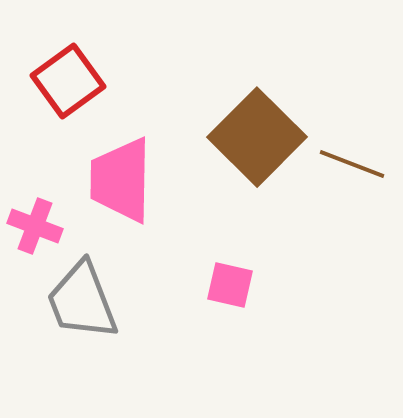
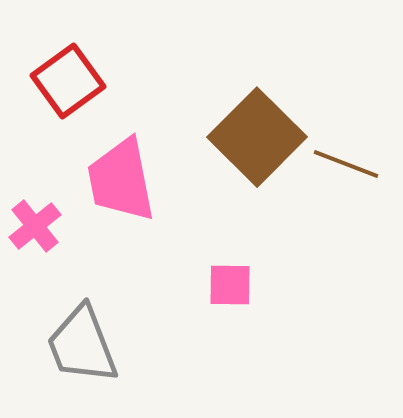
brown line: moved 6 px left
pink trapezoid: rotated 12 degrees counterclockwise
pink cross: rotated 30 degrees clockwise
pink square: rotated 12 degrees counterclockwise
gray trapezoid: moved 44 px down
